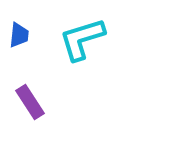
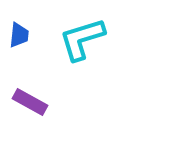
purple rectangle: rotated 28 degrees counterclockwise
